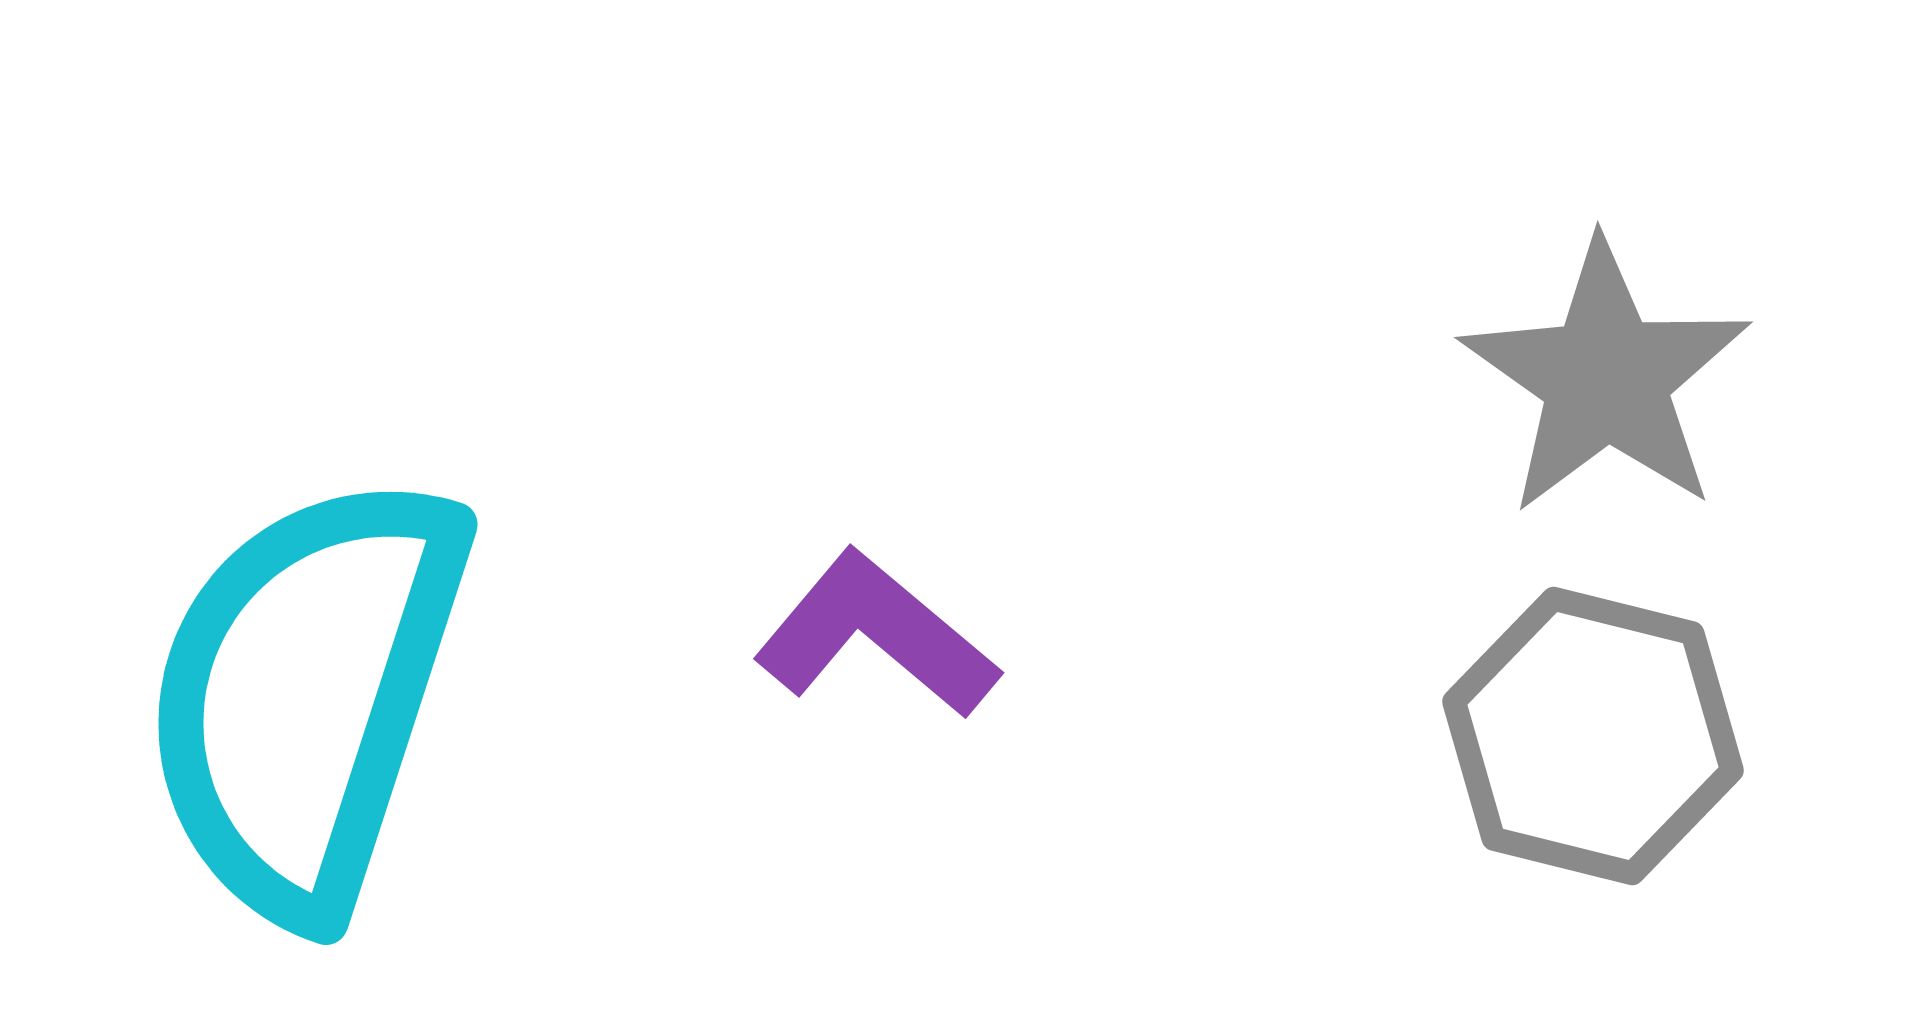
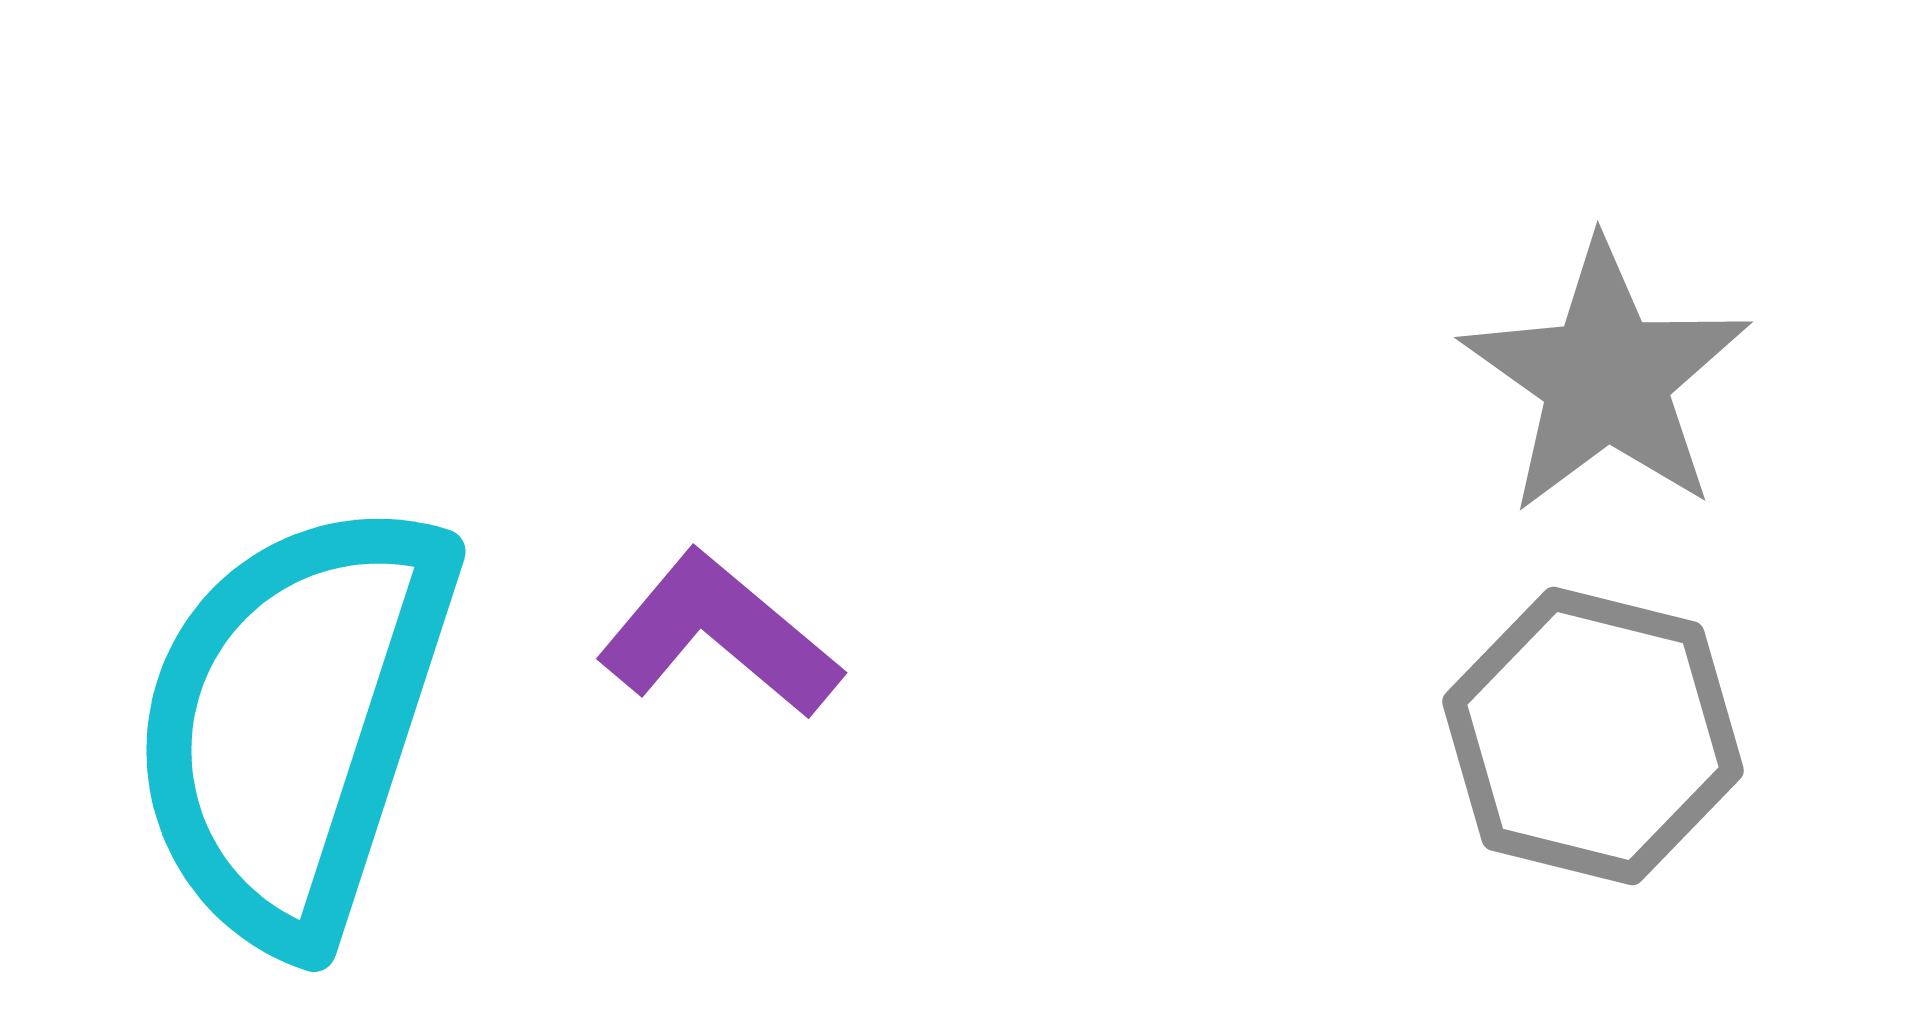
purple L-shape: moved 157 px left
cyan semicircle: moved 12 px left, 27 px down
